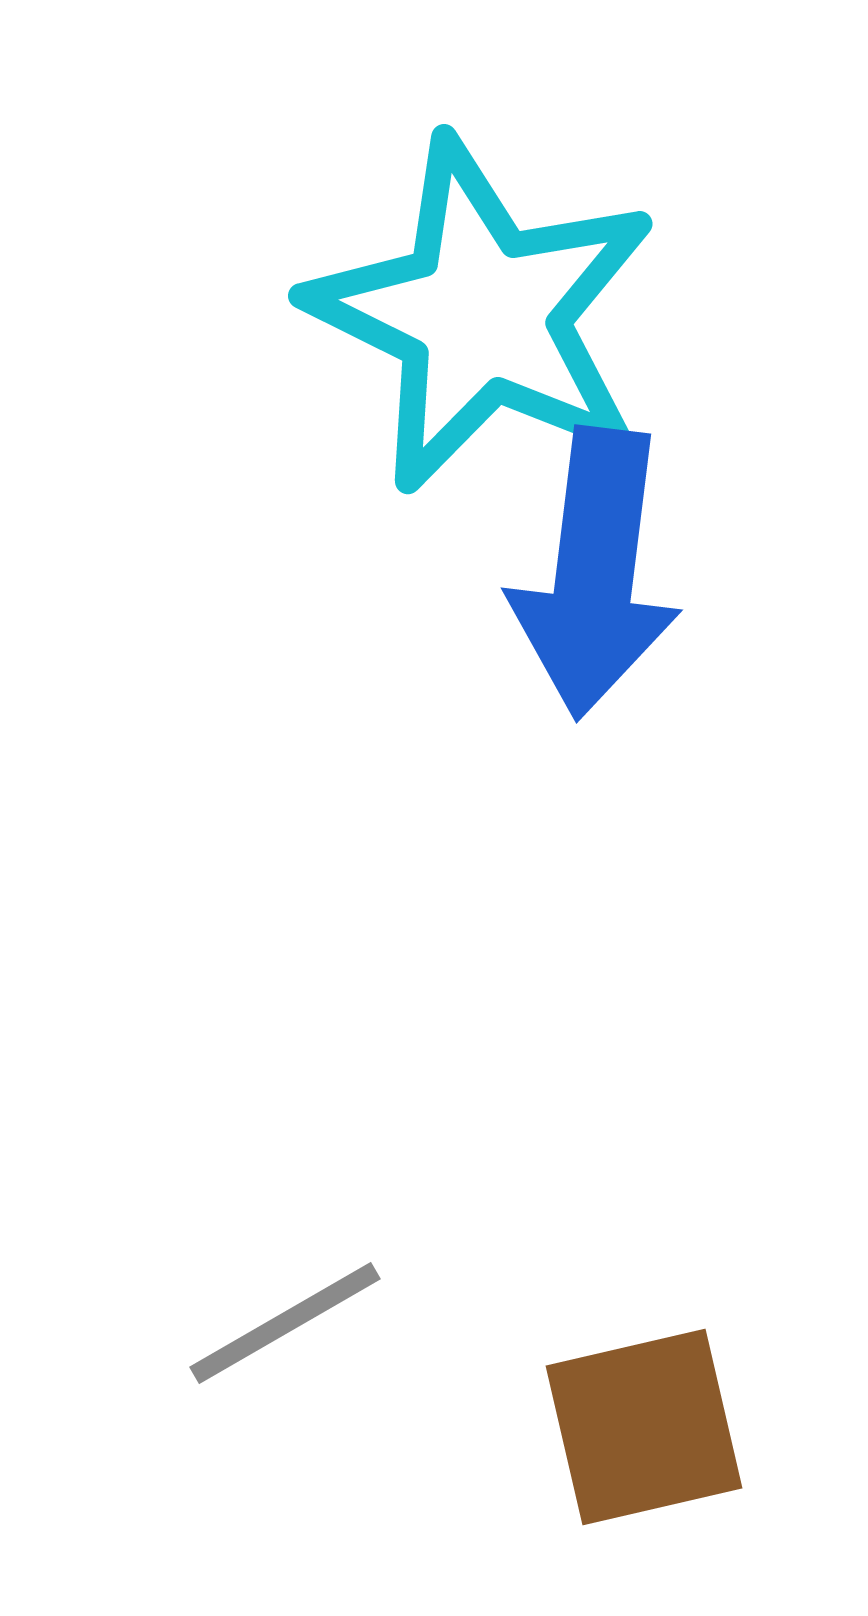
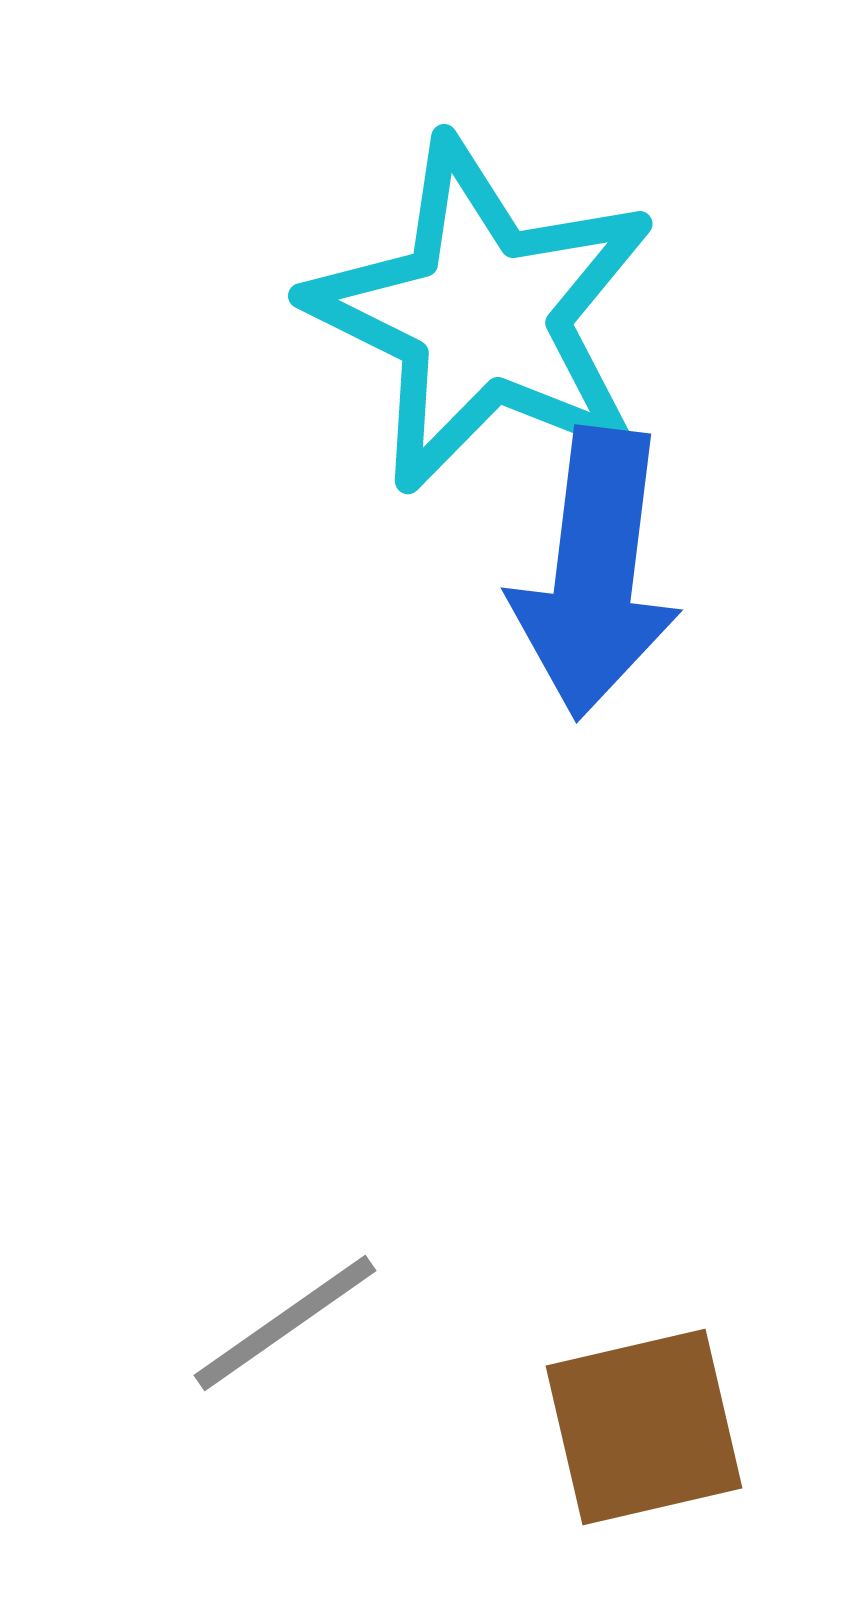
gray line: rotated 5 degrees counterclockwise
